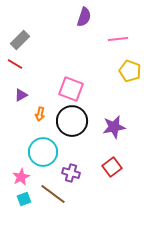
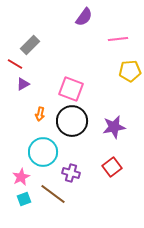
purple semicircle: rotated 18 degrees clockwise
gray rectangle: moved 10 px right, 5 px down
yellow pentagon: rotated 25 degrees counterclockwise
purple triangle: moved 2 px right, 11 px up
